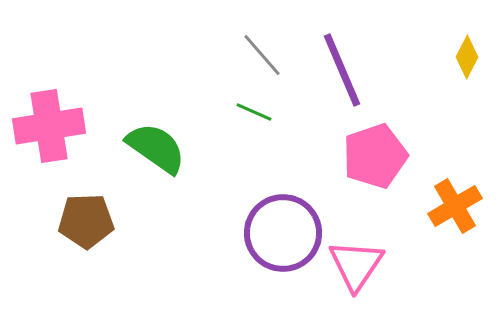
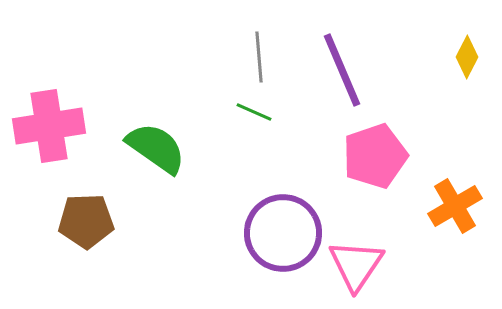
gray line: moved 3 px left, 2 px down; rotated 36 degrees clockwise
